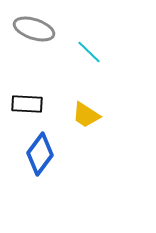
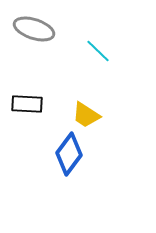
cyan line: moved 9 px right, 1 px up
blue diamond: moved 29 px right
